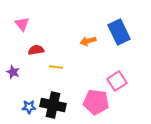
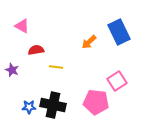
pink triangle: moved 2 px down; rotated 21 degrees counterclockwise
orange arrow: moved 1 px right, 1 px down; rotated 28 degrees counterclockwise
purple star: moved 1 px left, 2 px up
